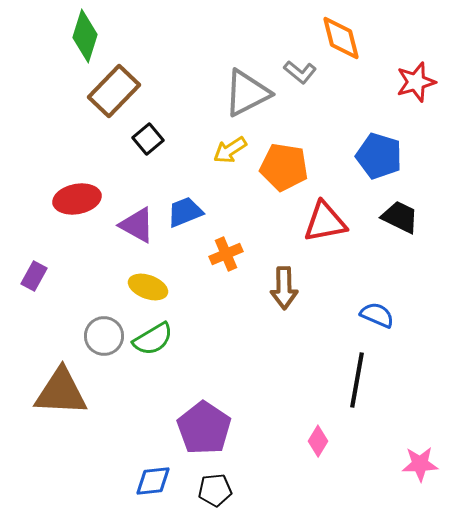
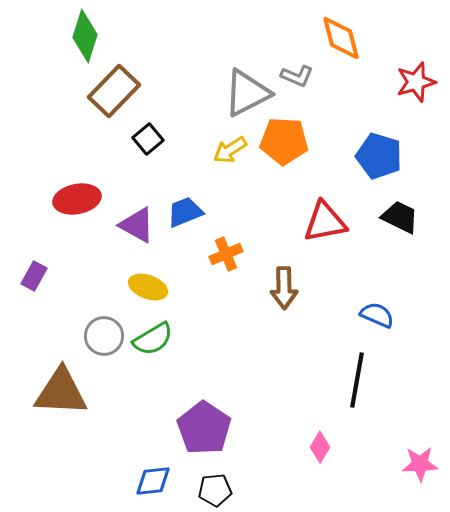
gray L-shape: moved 3 px left, 4 px down; rotated 16 degrees counterclockwise
orange pentagon: moved 26 px up; rotated 6 degrees counterclockwise
pink diamond: moved 2 px right, 6 px down
